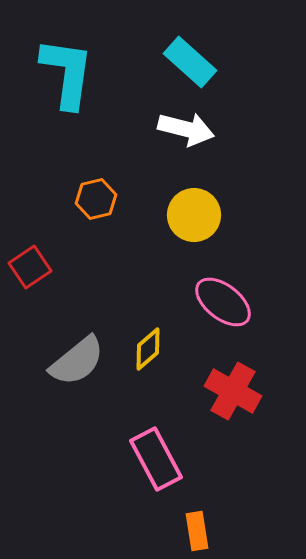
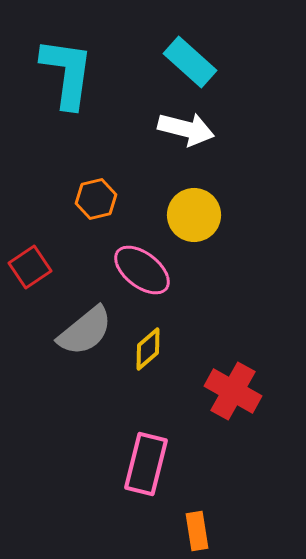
pink ellipse: moved 81 px left, 32 px up
gray semicircle: moved 8 px right, 30 px up
pink rectangle: moved 10 px left, 5 px down; rotated 42 degrees clockwise
